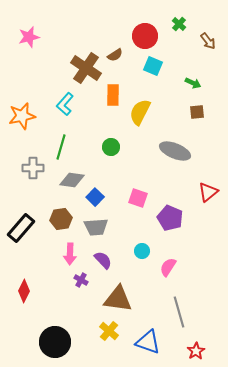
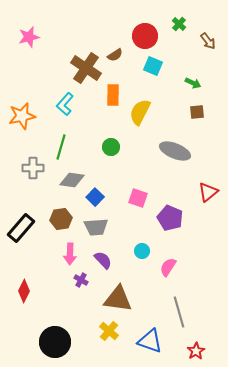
blue triangle: moved 2 px right, 1 px up
